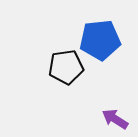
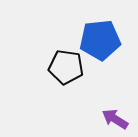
black pentagon: rotated 16 degrees clockwise
